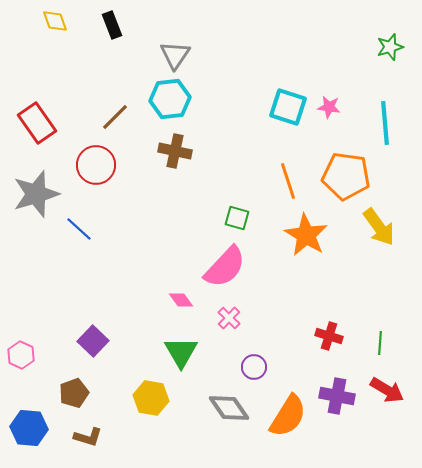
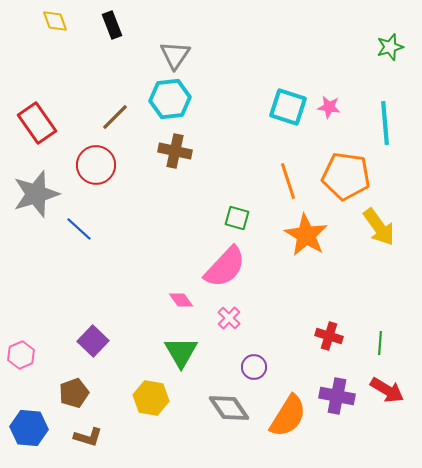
pink hexagon: rotated 12 degrees clockwise
